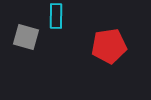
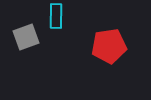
gray square: rotated 36 degrees counterclockwise
